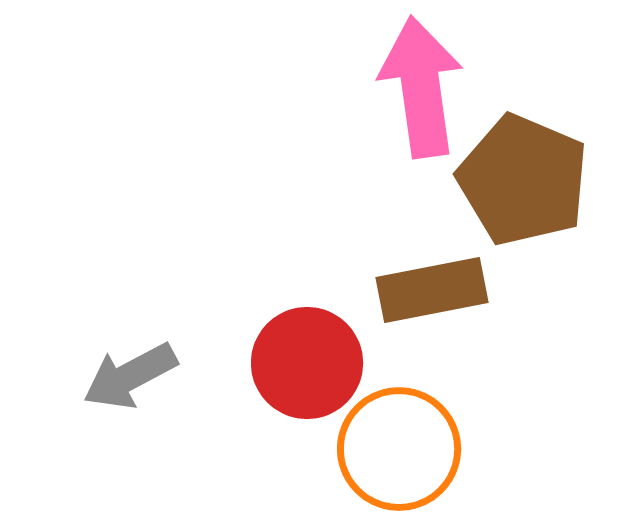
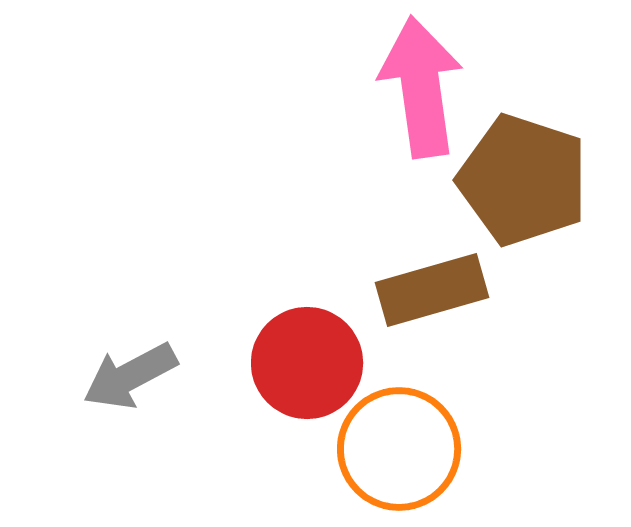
brown pentagon: rotated 5 degrees counterclockwise
brown rectangle: rotated 5 degrees counterclockwise
